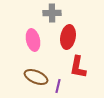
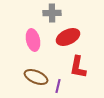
red ellipse: rotated 55 degrees clockwise
